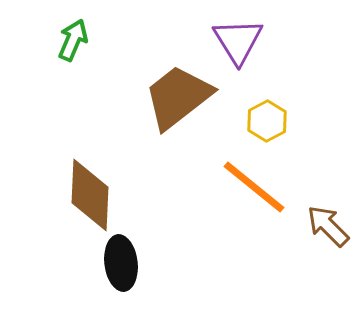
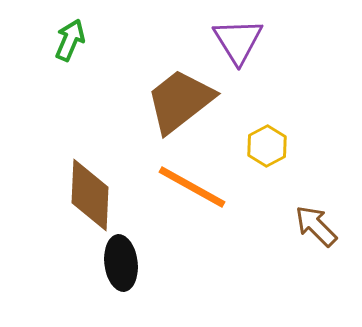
green arrow: moved 3 px left
brown trapezoid: moved 2 px right, 4 px down
yellow hexagon: moved 25 px down
orange line: moved 62 px left; rotated 10 degrees counterclockwise
brown arrow: moved 12 px left
